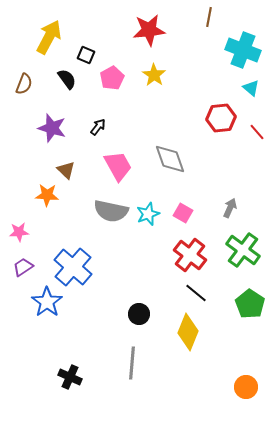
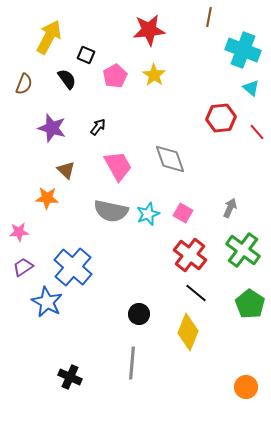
pink pentagon: moved 3 px right, 2 px up
orange star: moved 3 px down
blue star: rotated 8 degrees counterclockwise
